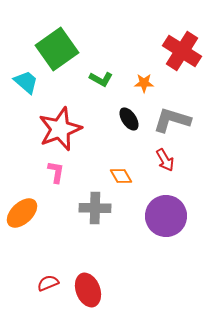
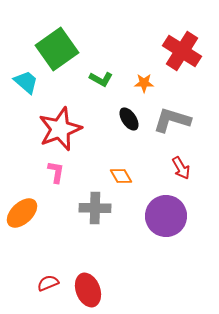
red arrow: moved 16 px right, 8 px down
